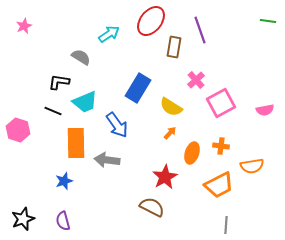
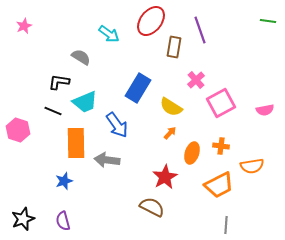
cyan arrow: rotated 70 degrees clockwise
